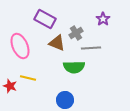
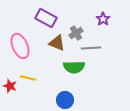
purple rectangle: moved 1 px right, 1 px up
